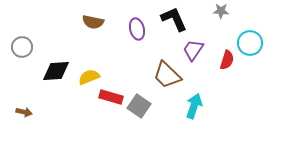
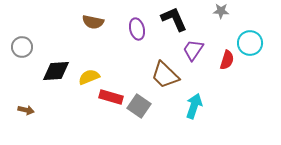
brown trapezoid: moved 2 px left
brown arrow: moved 2 px right, 2 px up
